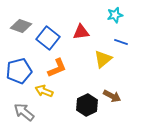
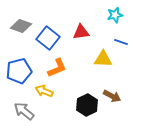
yellow triangle: rotated 42 degrees clockwise
gray arrow: moved 1 px up
